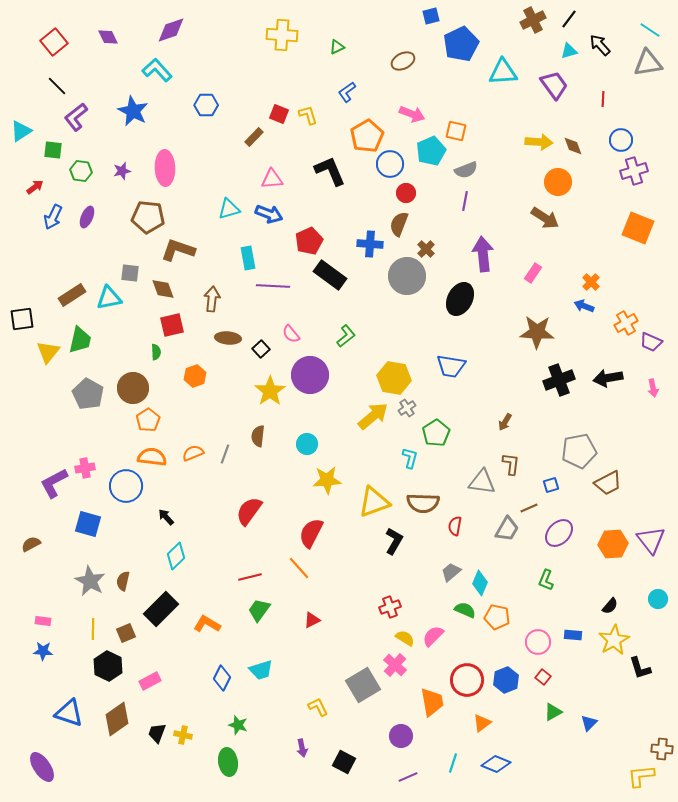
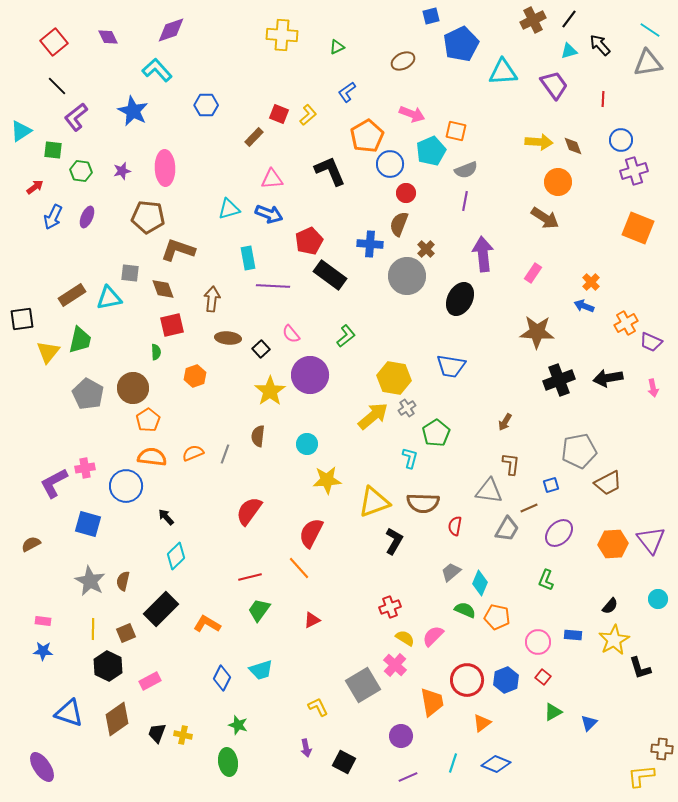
yellow L-shape at (308, 115): rotated 65 degrees clockwise
gray triangle at (482, 482): moved 7 px right, 9 px down
purple arrow at (302, 748): moved 4 px right
